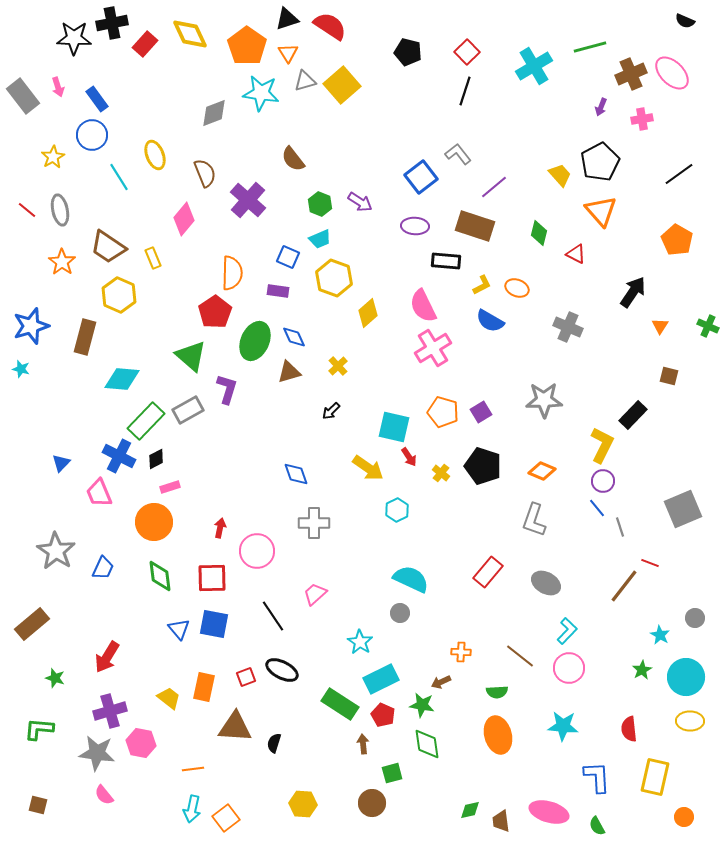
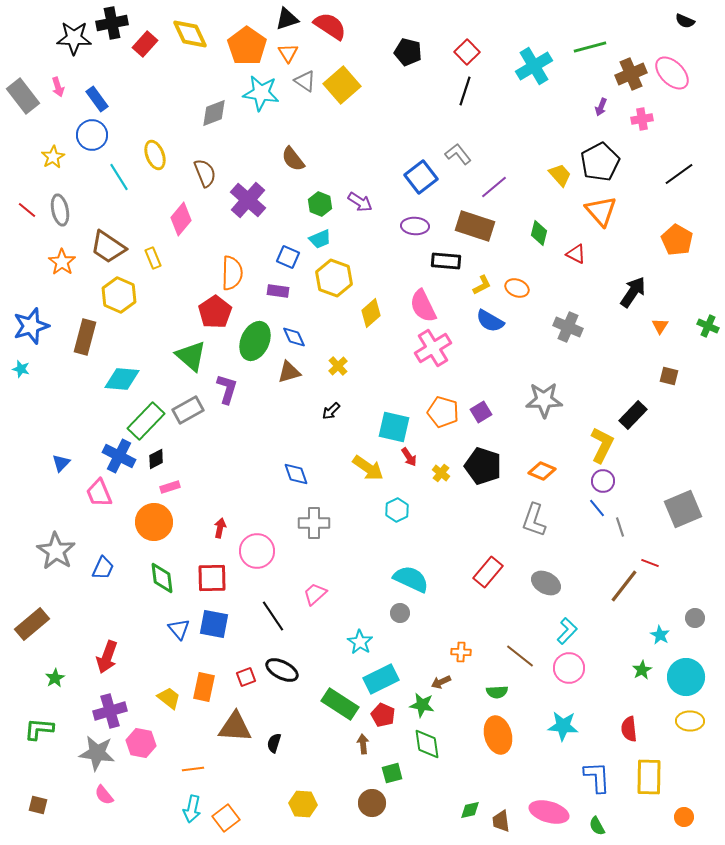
gray triangle at (305, 81): rotated 50 degrees clockwise
pink diamond at (184, 219): moved 3 px left
yellow diamond at (368, 313): moved 3 px right
green diamond at (160, 576): moved 2 px right, 2 px down
red arrow at (107, 657): rotated 12 degrees counterclockwise
green star at (55, 678): rotated 24 degrees clockwise
yellow rectangle at (655, 777): moved 6 px left; rotated 12 degrees counterclockwise
